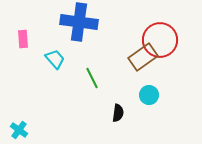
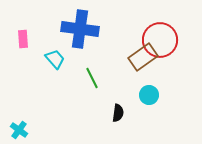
blue cross: moved 1 px right, 7 px down
